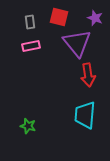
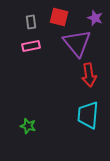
gray rectangle: moved 1 px right
red arrow: moved 1 px right
cyan trapezoid: moved 3 px right
